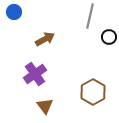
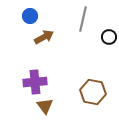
blue circle: moved 16 px right, 4 px down
gray line: moved 7 px left, 3 px down
brown arrow: moved 1 px left, 2 px up
purple cross: moved 8 px down; rotated 30 degrees clockwise
brown hexagon: rotated 20 degrees counterclockwise
